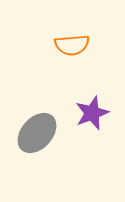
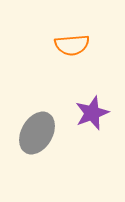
gray ellipse: rotated 12 degrees counterclockwise
